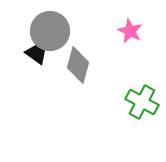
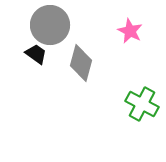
gray circle: moved 6 px up
gray diamond: moved 3 px right, 2 px up
green cross: moved 2 px down
